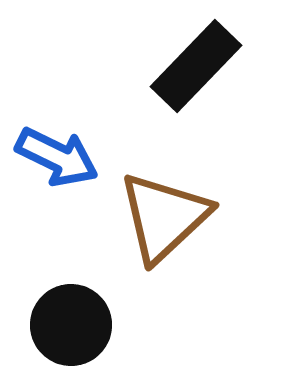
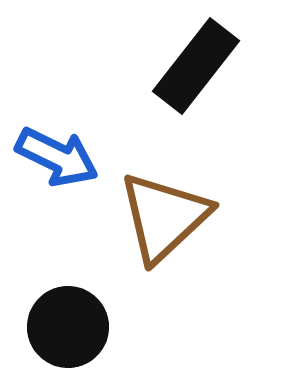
black rectangle: rotated 6 degrees counterclockwise
black circle: moved 3 px left, 2 px down
